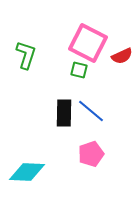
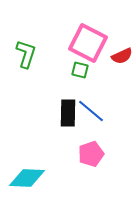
green L-shape: moved 1 px up
green square: moved 1 px right
black rectangle: moved 4 px right
cyan diamond: moved 6 px down
